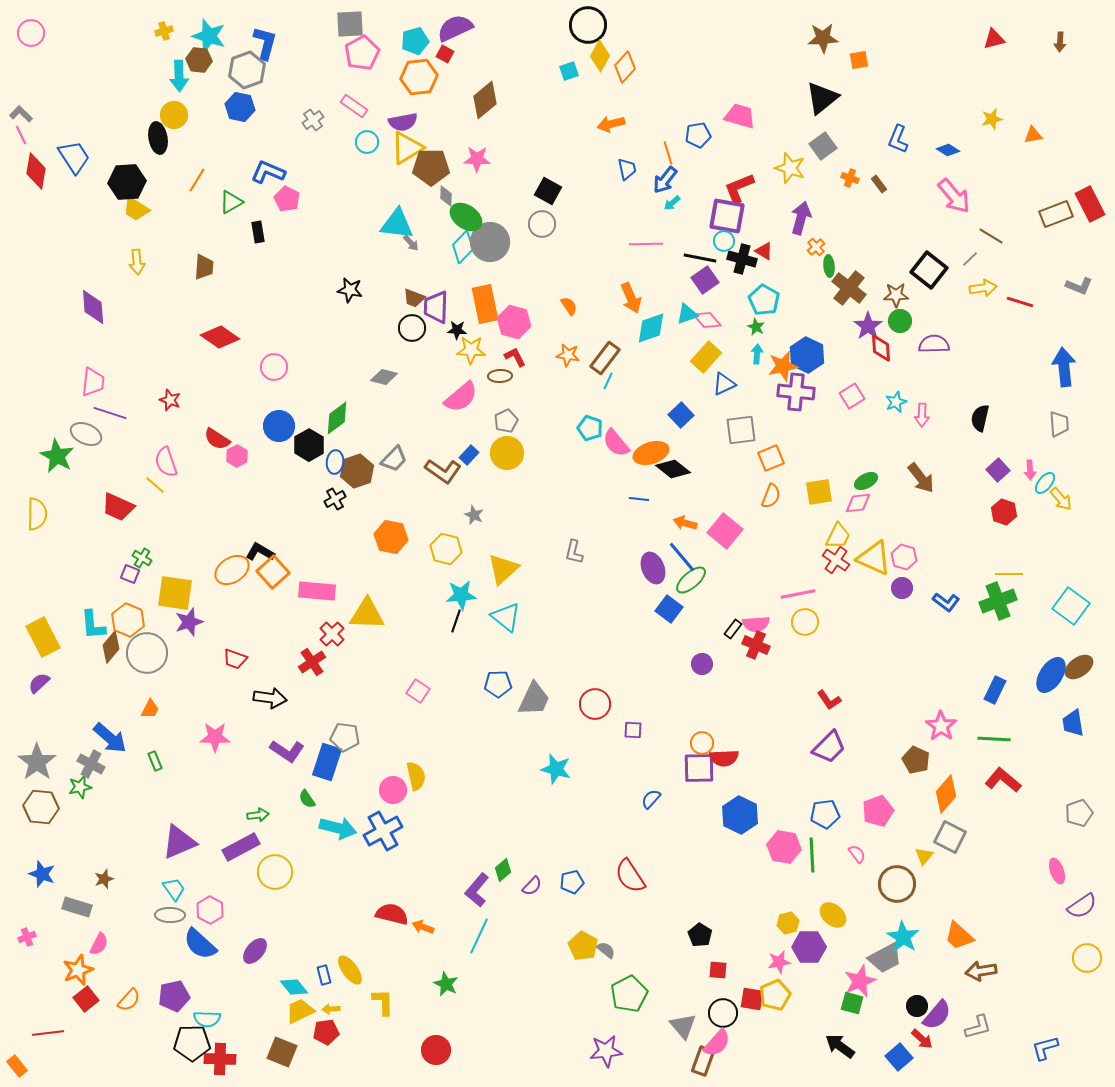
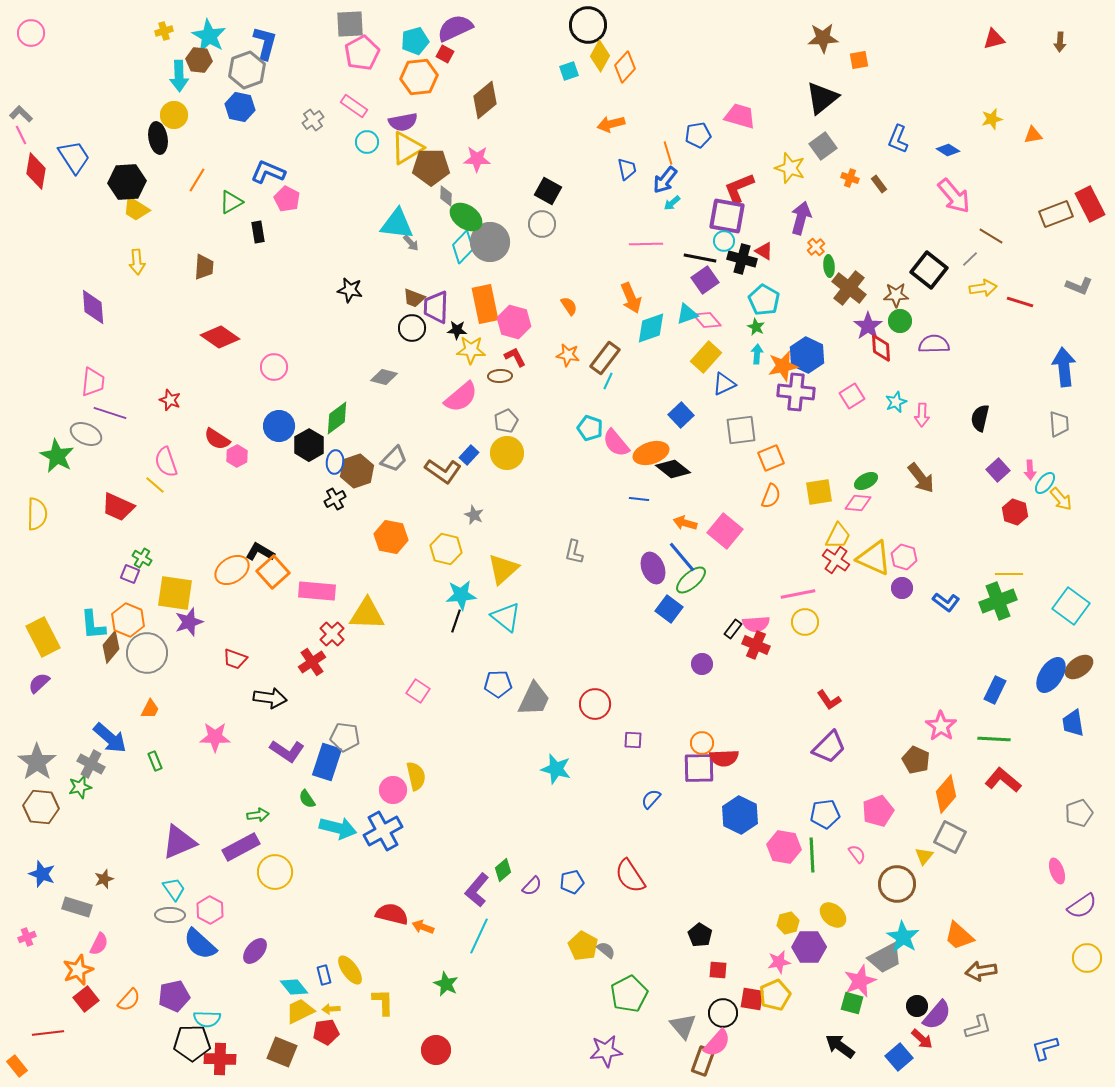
cyan star at (209, 36): rotated 12 degrees clockwise
pink diamond at (858, 503): rotated 12 degrees clockwise
red hexagon at (1004, 512): moved 11 px right
purple square at (633, 730): moved 10 px down
